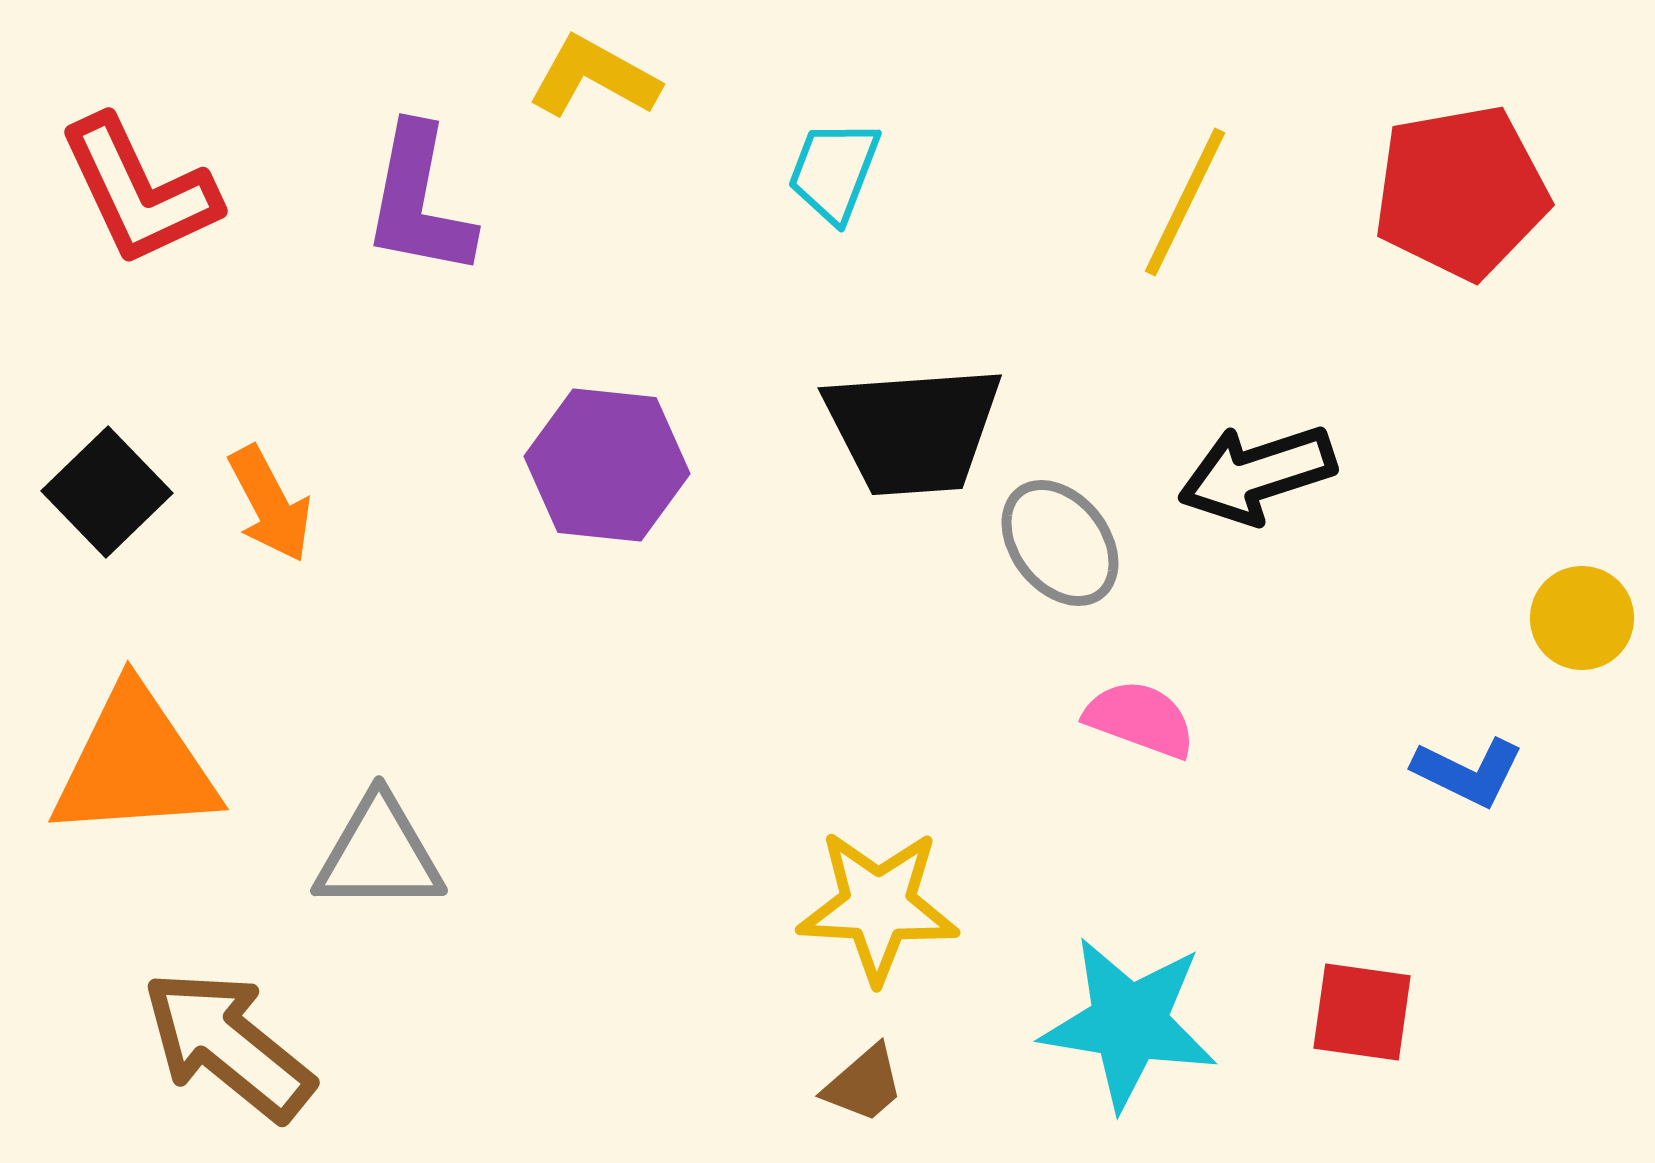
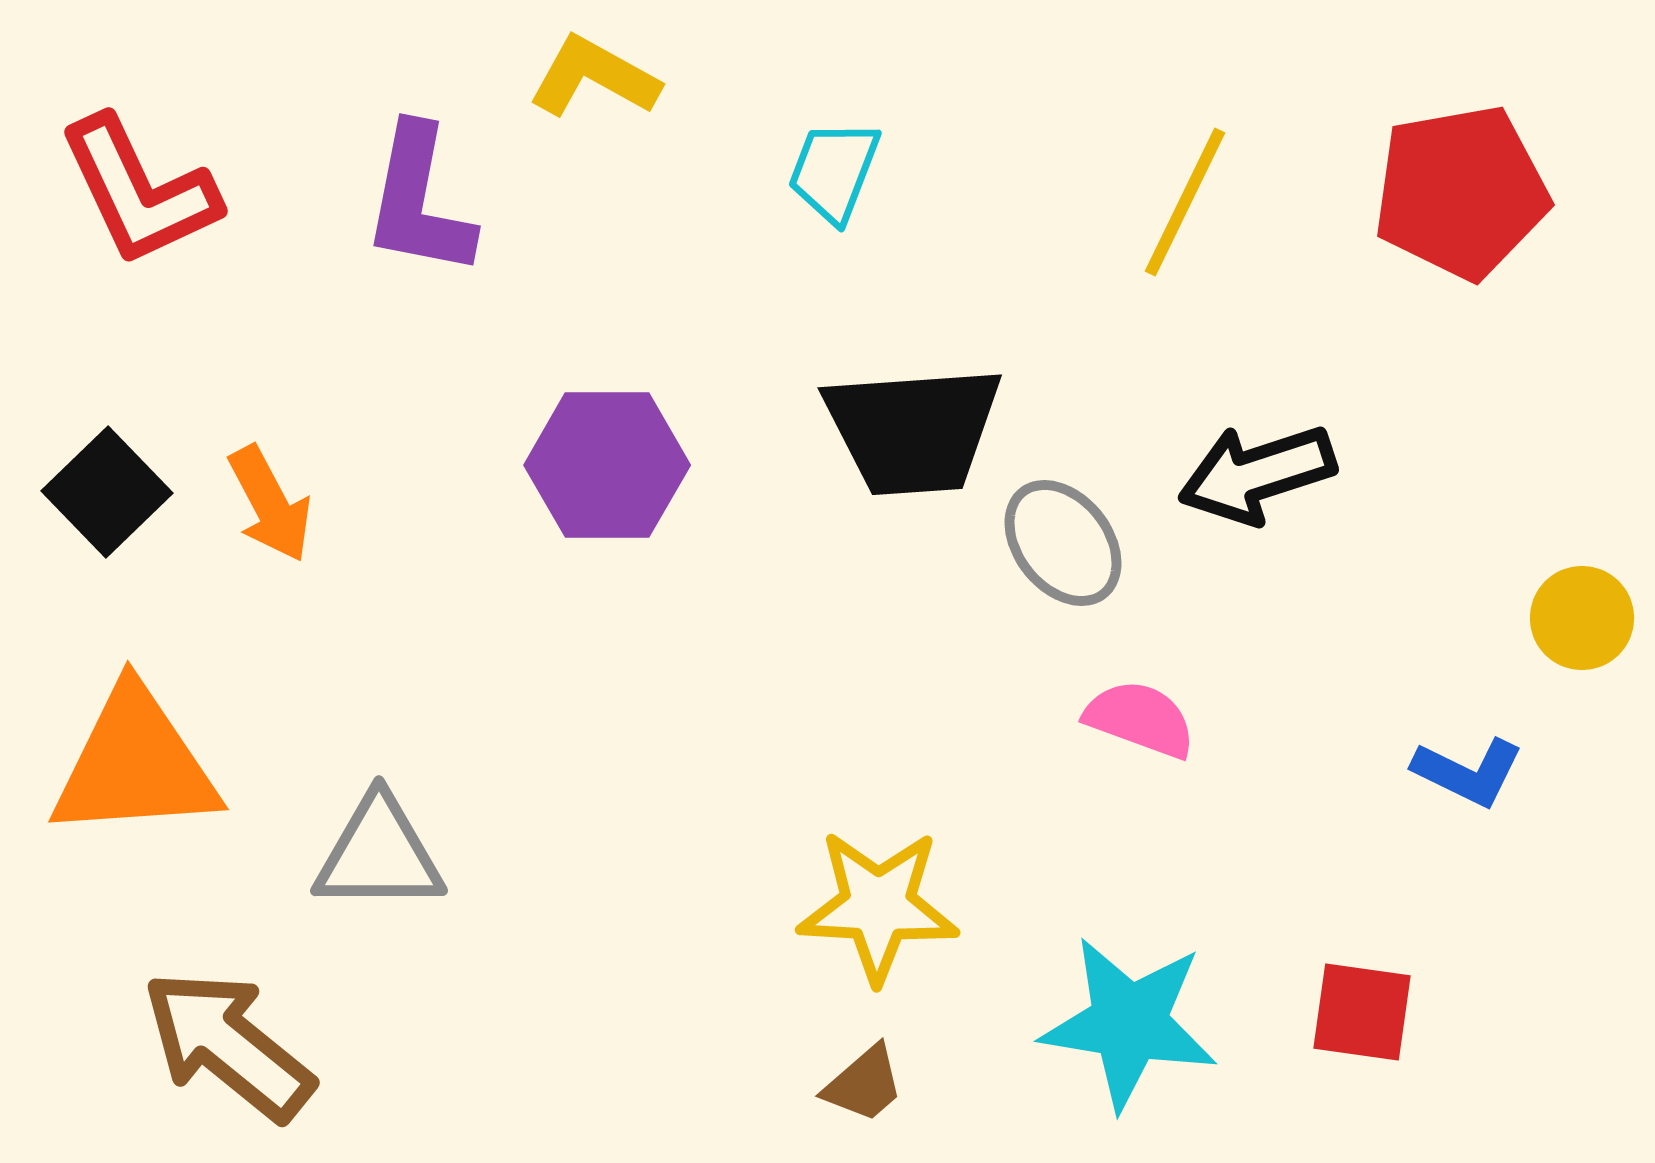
purple hexagon: rotated 6 degrees counterclockwise
gray ellipse: moved 3 px right
